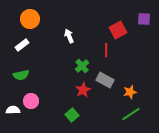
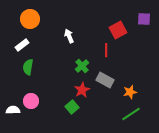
green semicircle: moved 7 px right, 8 px up; rotated 112 degrees clockwise
red star: moved 1 px left
green square: moved 8 px up
